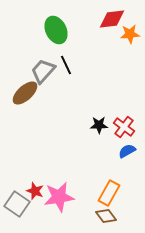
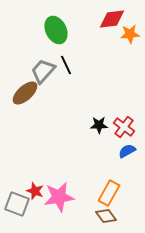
gray square: rotated 15 degrees counterclockwise
